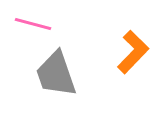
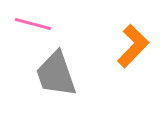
orange L-shape: moved 6 px up
